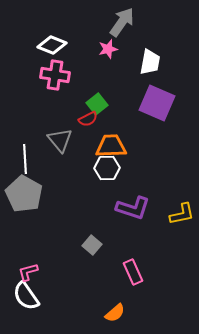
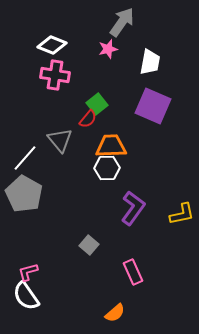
purple square: moved 4 px left, 3 px down
red semicircle: rotated 24 degrees counterclockwise
white line: moved 1 px up; rotated 44 degrees clockwise
purple L-shape: rotated 72 degrees counterclockwise
gray square: moved 3 px left
